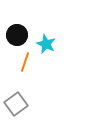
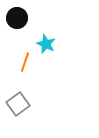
black circle: moved 17 px up
gray square: moved 2 px right
